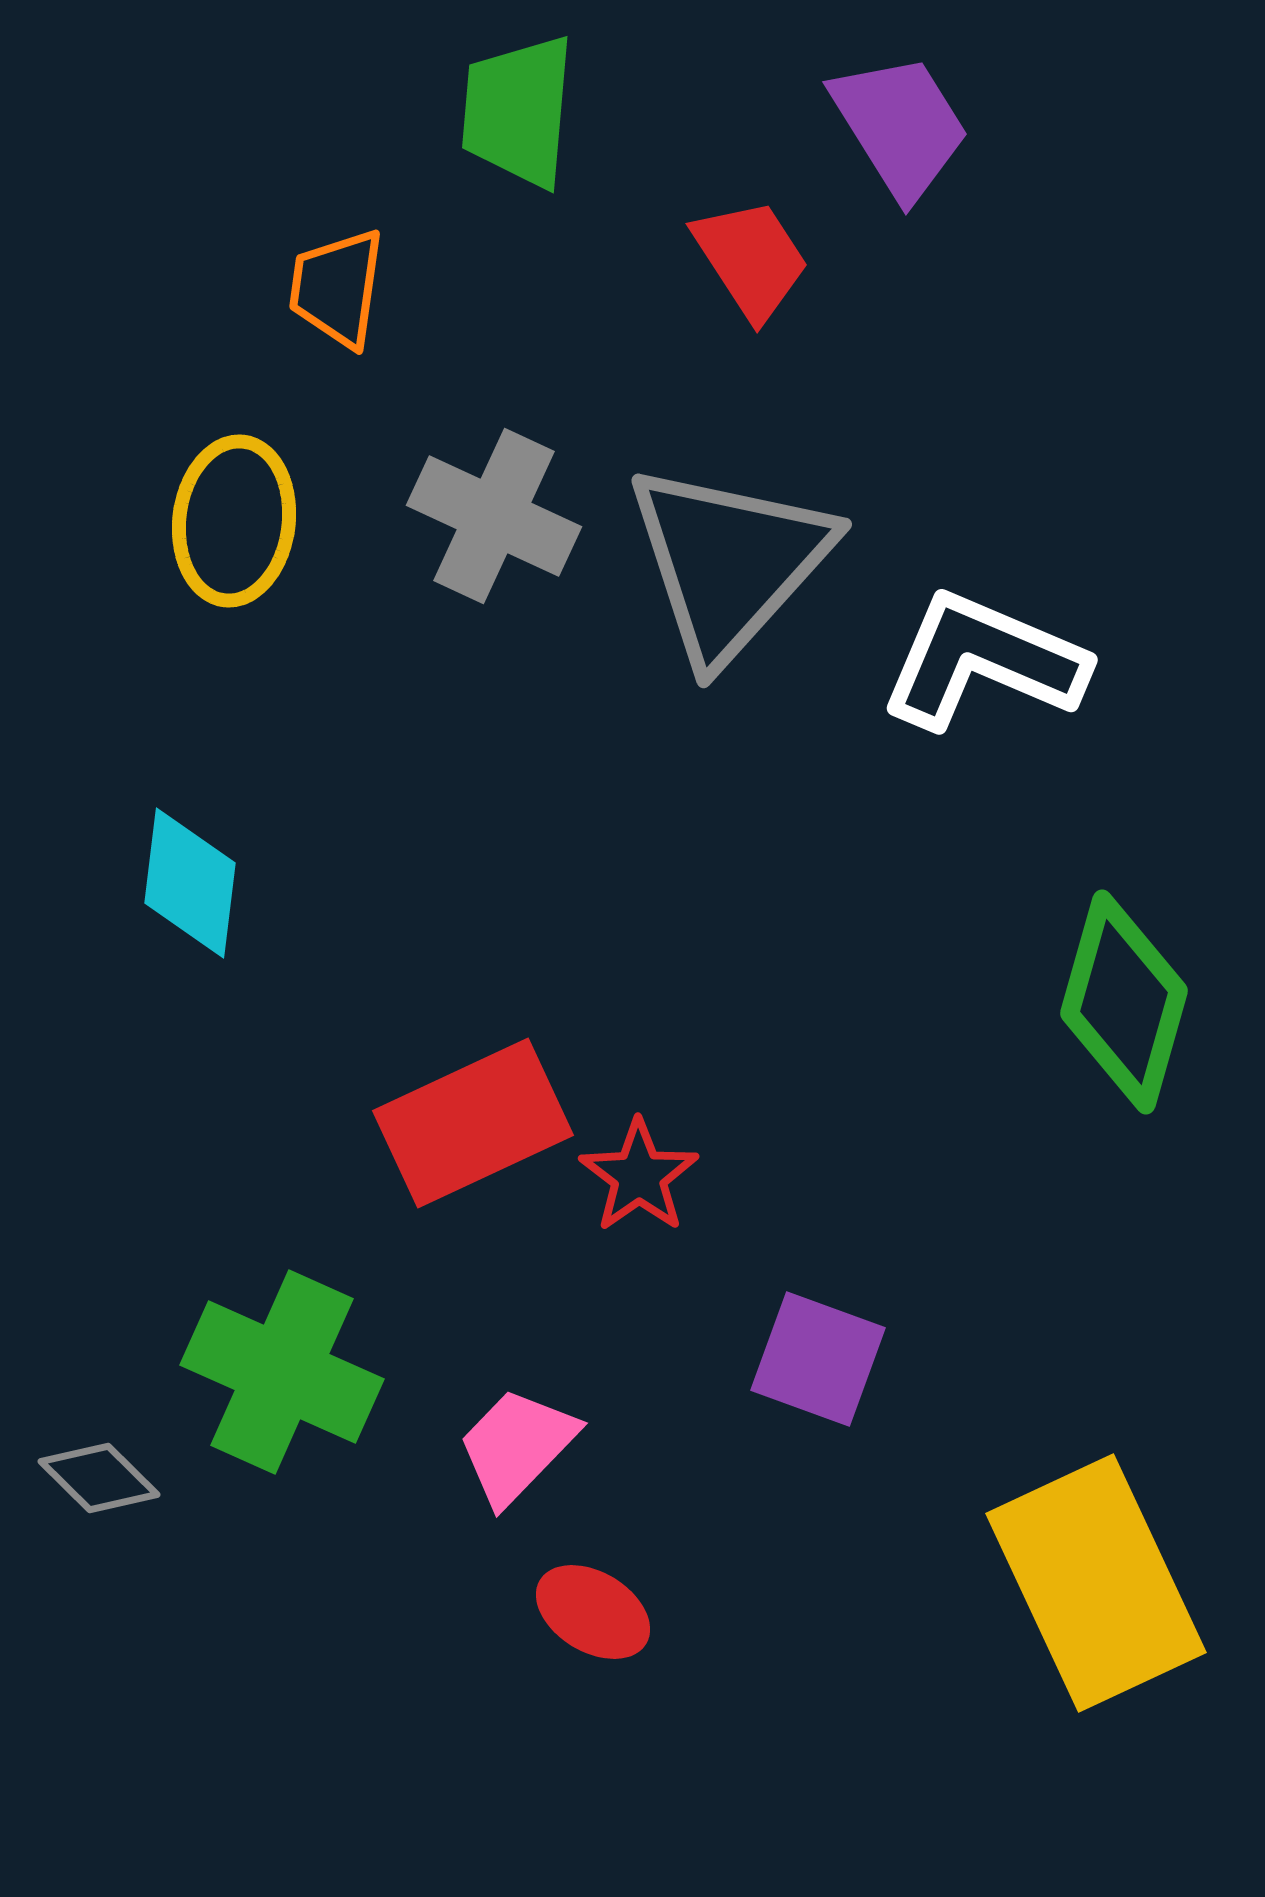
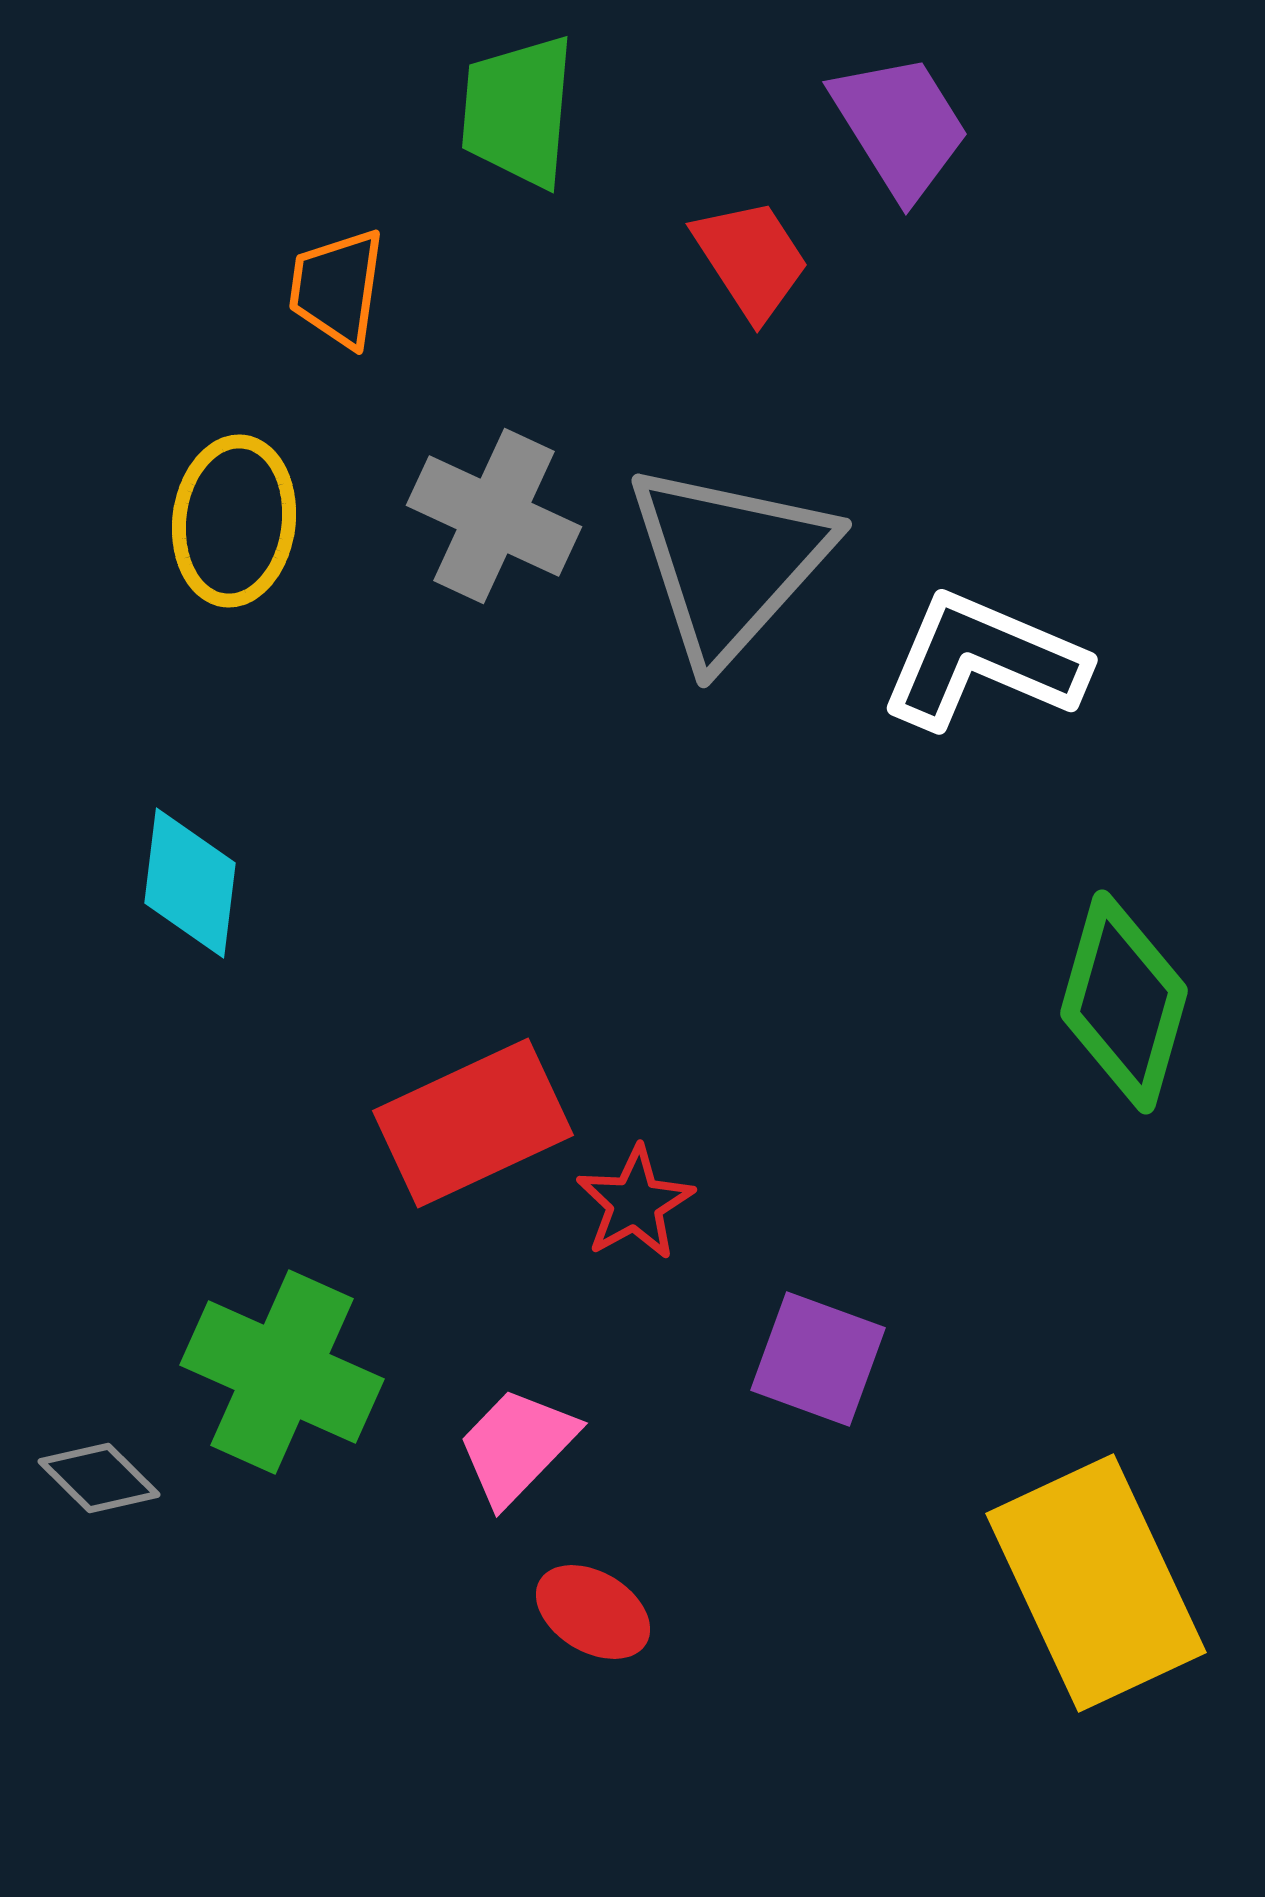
red star: moved 4 px left, 27 px down; rotated 6 degrees clockwise
